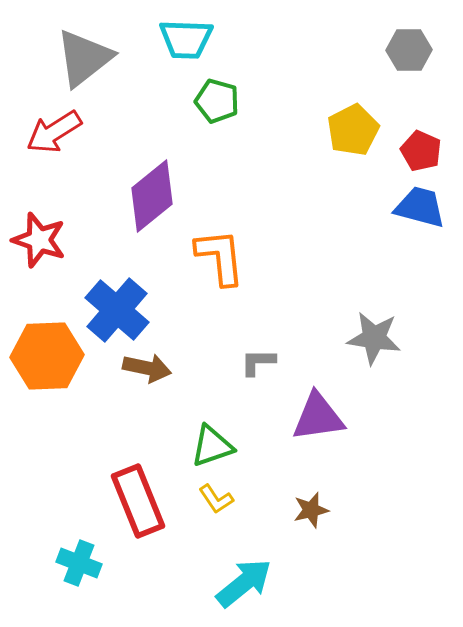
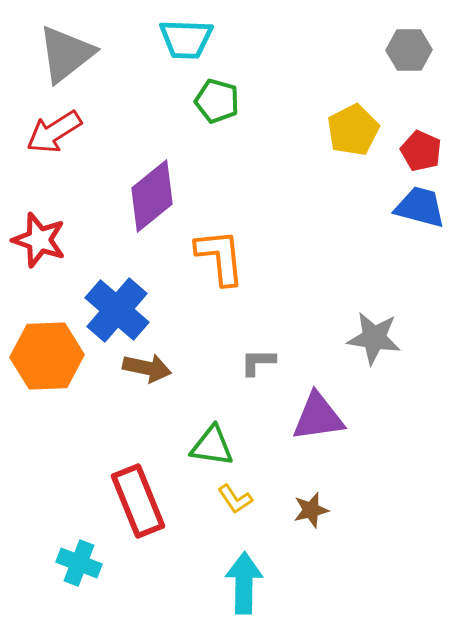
gray triangle: moved 18 px left, 4 px up
green triangle: rotated 27 degrees clockwise
yellow L-shape: moved 19 px right
cyan arrow: rotated 50 degrees counterclockwise
